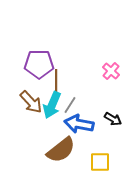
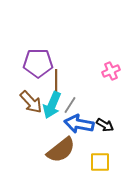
purple pentagon: moved 1 px left, 1 px up
pink cross: rotated 24 degrees clockwise
black arrow: moved 8 px left, 6 px down
